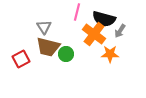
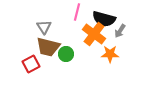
red square: moved 10 px right, 5 px down
